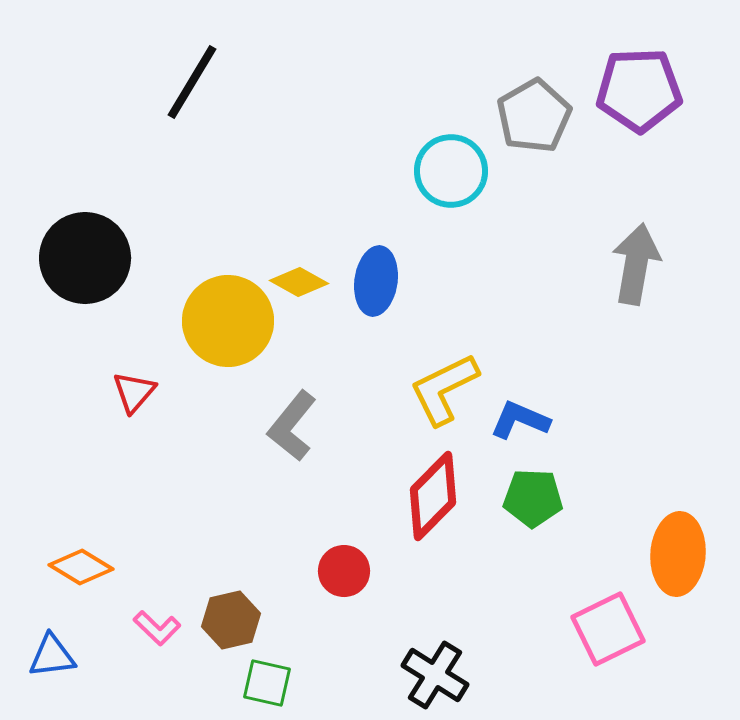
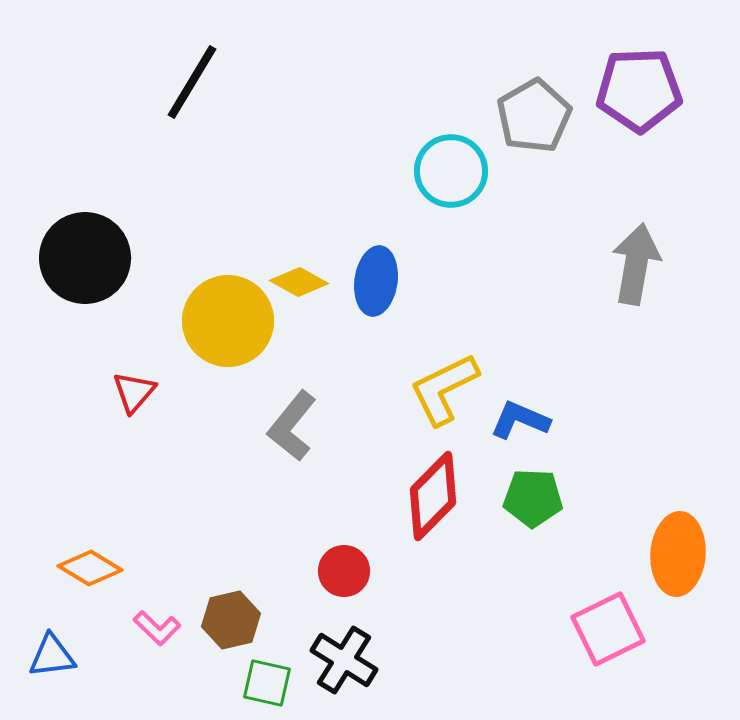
orange diamond: moved 9 px right, 1 px down
black cross: moved 91 px left, 15 px up
